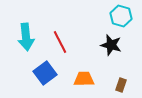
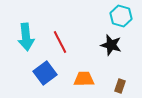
brown rectangle: moved 1 px left, 1 px down
